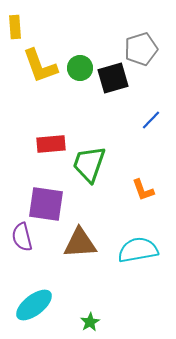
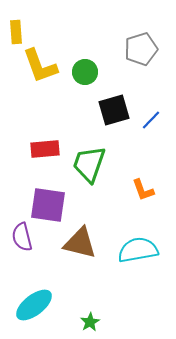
yellow rectangle: moved 1 px right, 5 px down
green circle: moved 5 px right, 4 px down
black square: moved 1 px right, 32 px down
red rectangle: moved 6 px left, 5 px down
purple square: moved 2 px right, 1 px down
brown triangle: rotated 18 degrees clockwise
